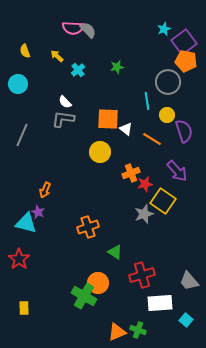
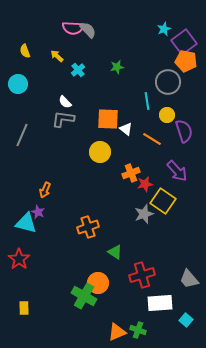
gray trapezoid at (189, 281): moved 2 px up
